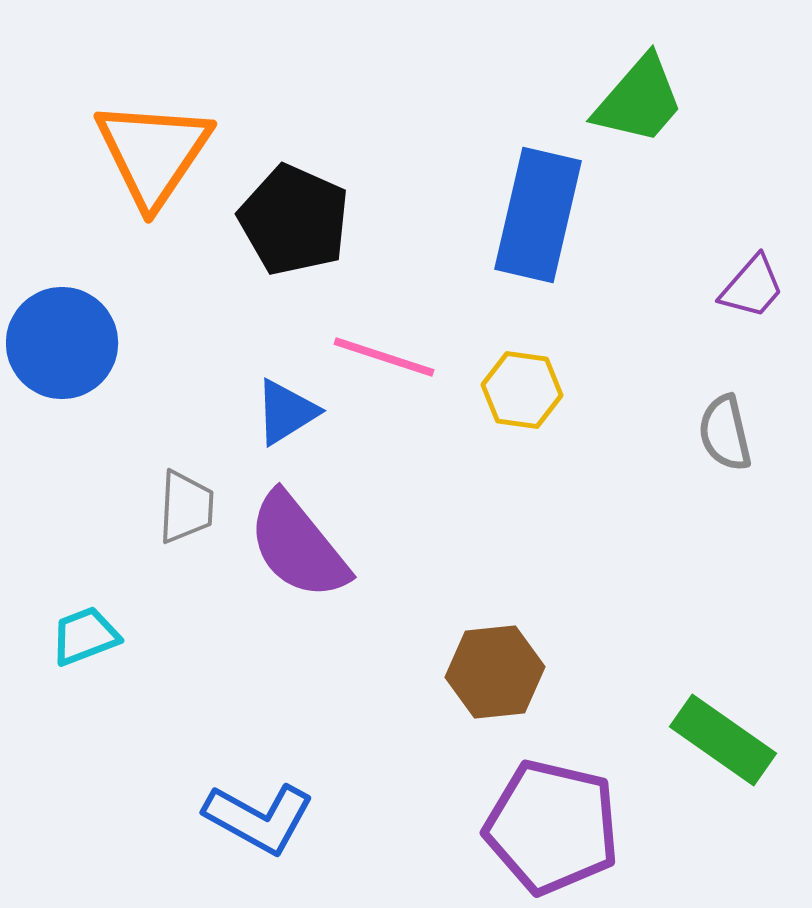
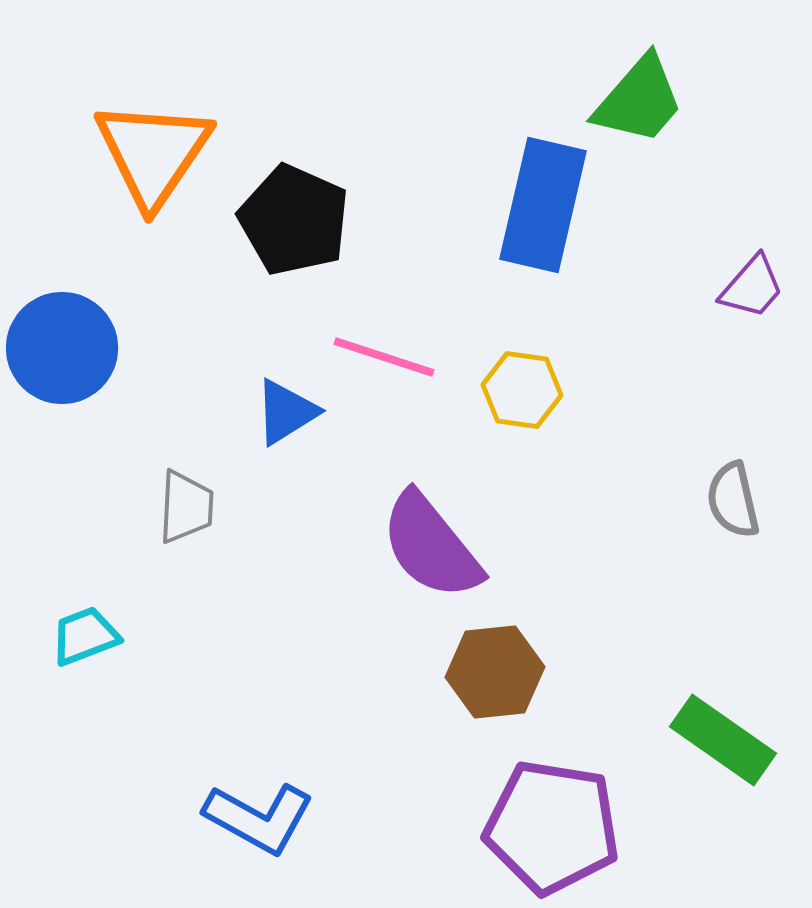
blue rectangle: moved 5 px right, 10 px up
blue circle: moved 5 px down
gray semicircle: moved 8 px right, 67 px down
purple semicircle: moved 133 px right
purple pentagon: rotated 4 degrees counterclockwise
